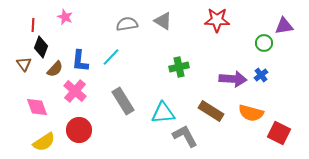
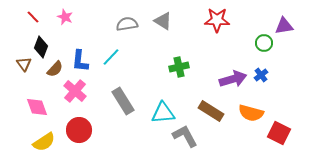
red line: moved 8 px up; rotated 48 degrees counterclockwise
purple arrow: rotated 20 degrees counterclockwise
